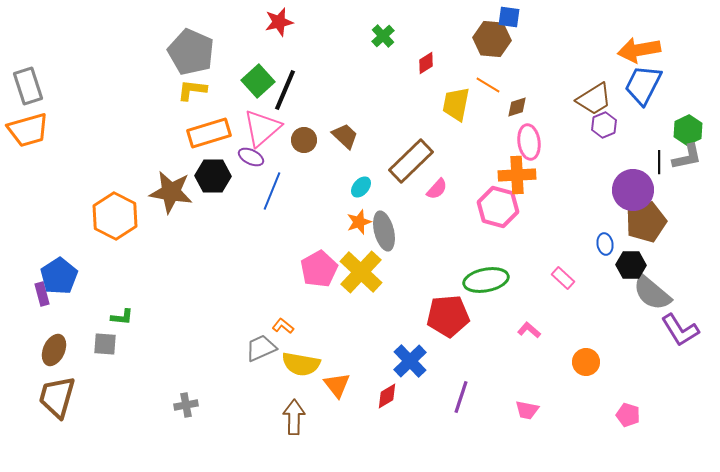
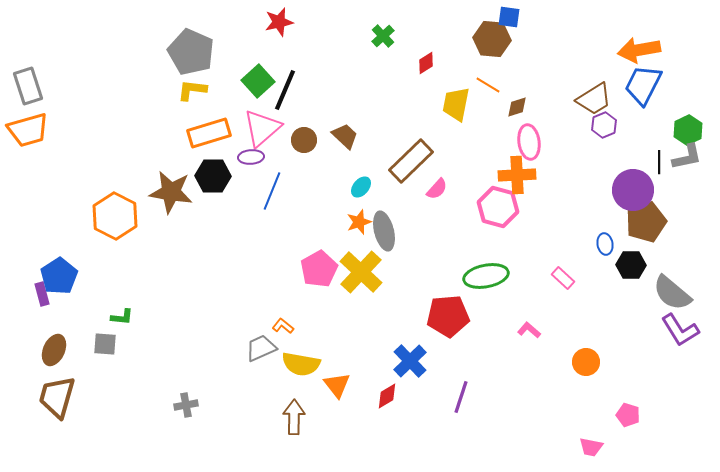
purple ellipse at (251, 157): rotated 30 degrees counterclockwise
green ellipse at (486, 280): moved 4 px up
gray semicircle at (652, 293): moved 20 px right
pink trapezoid at (527, 410): moved 64 px right, 37 px down
